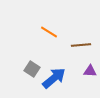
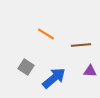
orange line: moved 3 px left, 2 px down
gray square: moved 6 px left, 2 px up
